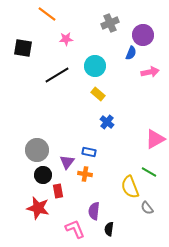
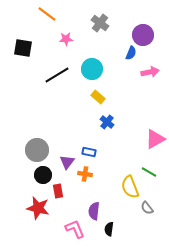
gray cross: moved 10 px left; rotated 30 degrees counterclockwise
cyan circle: moved 3 px left, 3 px down
yellow rectangle: moved 3 px down
